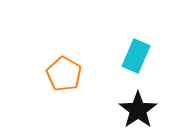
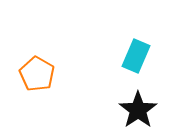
orange pentagon: moved 27 px left
